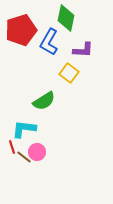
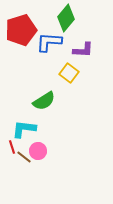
green diamond: rotated 28 degrees clockwise
blue L-shape: rotated 64 degrees clockwise
pink circle: moved 1 px right, 1 px up
